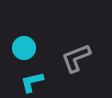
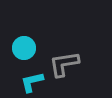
gray L-shape: moved 12 px left, 6 px down; rotated 12 degrees clockwise
